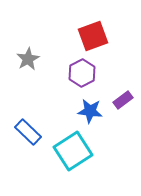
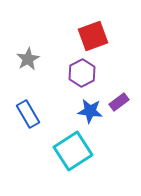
purple rectangle: moved 4 px left, 2 px down
blue rectangle: moved 18 px up; rotated 16 degrees clockwise
